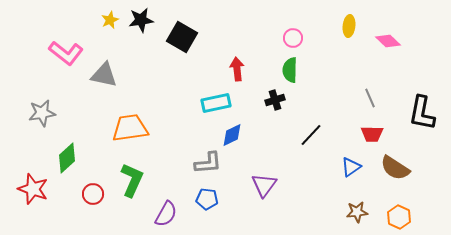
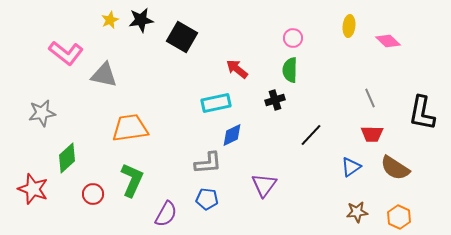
red arrow: rotated 45 degrees counterclockwise
